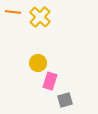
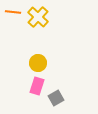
yellow cross: moved 2 px left
pink rectangle: moved 13 px left, 5 px down
gray square: moved 9 px left, 2 px up; rotated 14 degrees counterclockwise
